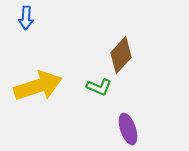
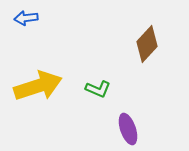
blue arrow: rotated 80 degrees clockwise
brown diamond: moved 26 px right, 11 px up
green L-shape: moved 1 px left, 2 px down
